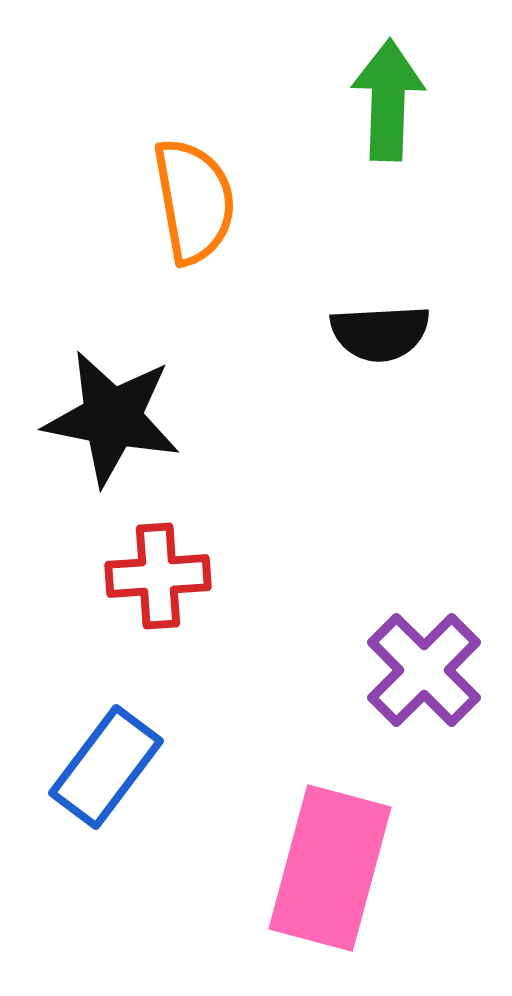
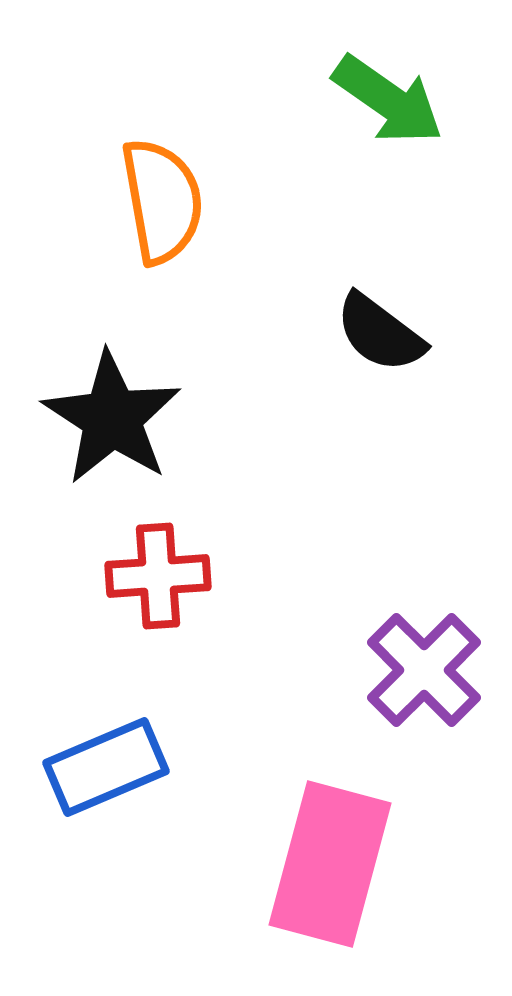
green arrow: rotated 123 degrees clockwise
orange semicircle: moved 32 px left
black semicircle: rotated 40 degrees clockwise
black star: rotated 22 degrees clockwise
blue rectangle: rotated 30 degrees clockwise
pink rectangle: moved 4 px up
